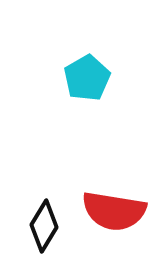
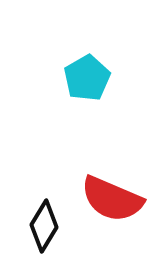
red semicircle: moved 2 px left, 12 px up; rotated 14 degrees clockwise
